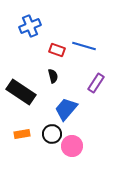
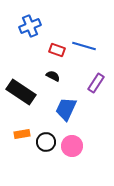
black semicircle: rotated 48 degrees counterclockwise
blue trapezoid: rotated 15 degrees counterclockwise
black circle: moved 6 px left, 8 px down
